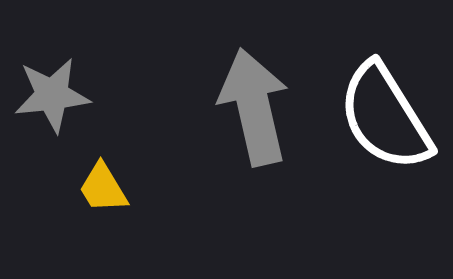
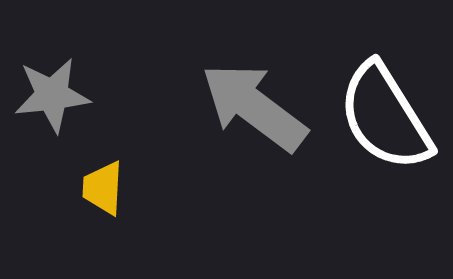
gray arrow: rotated 40 degrees counterclockwise
yellow trapezoid: rotated 34 degrees clockwise
